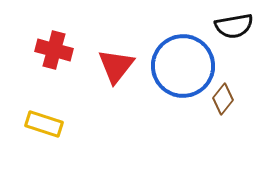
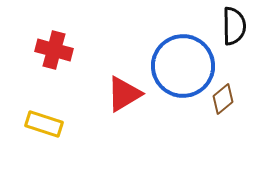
black semicircle: rotated 81 degrees counterclockwise
red triangle: moved 8 px right, 28 px down; rotated 21 degrees clockwise
brown diamond: rotated 12 degrees clockwise
